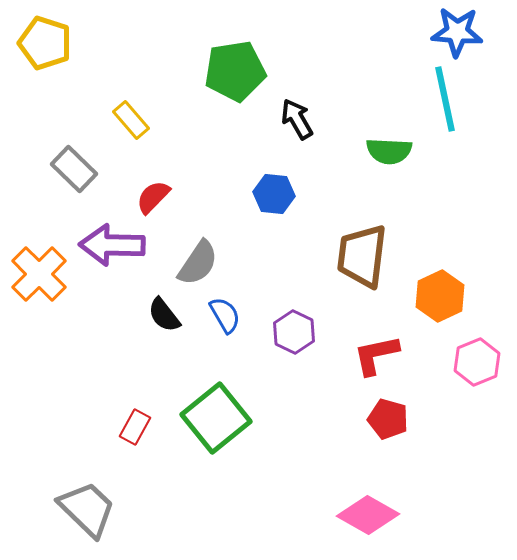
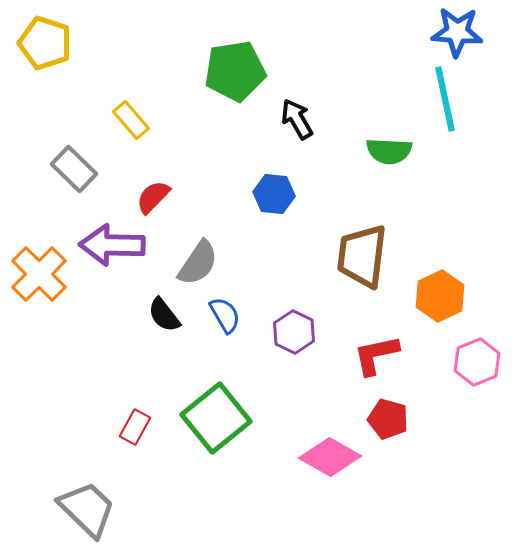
pink diamond: moved 38 px left, 58 px up
